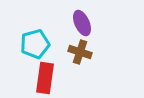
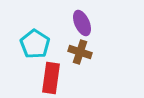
cyan pentagon: rotated 24 degrees counterclockwise
red rectangle: moved 6 px right
